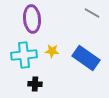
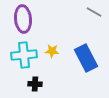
gray line: moved 2 px right, 1 px up
purple ellipse: moved 9 px left
blue rectangle: rotated 28 degrees clockwise
